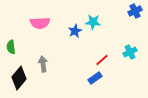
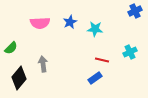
cyan star: moved 2 px right, 7 px down
blue star: moved 5 px left, 9 px up
green semicircle: moved 1 px down; rotated 128 degrees counterclockwise
red line: rotated 56 degrees clockwise
